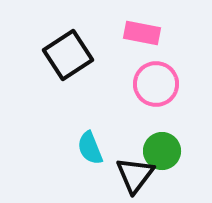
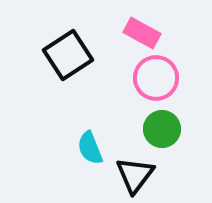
pink rectangle: rotated 18 degrees clockwise
pink circle: moved 6 px up
green circle: moved 22 px up
